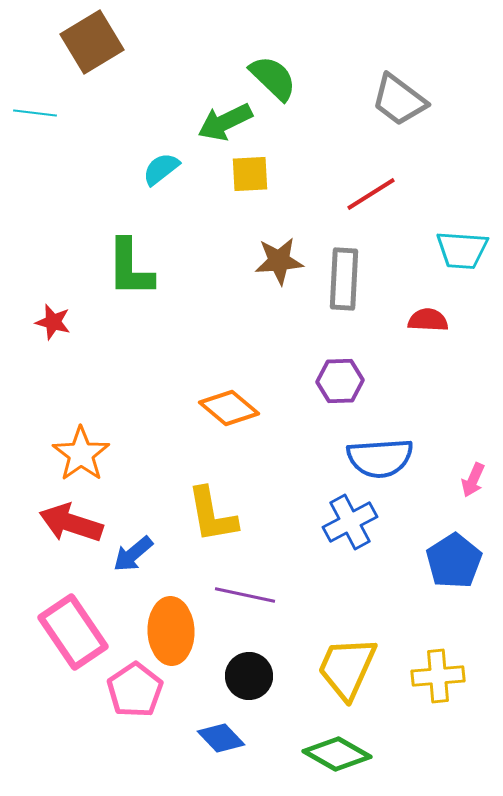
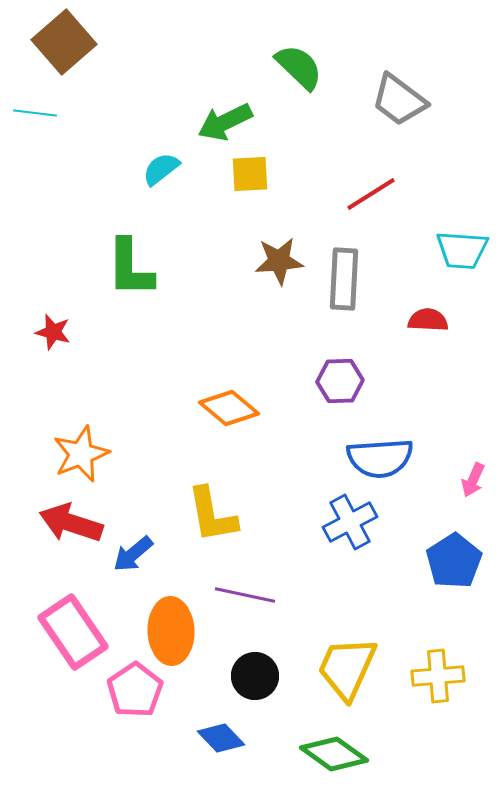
brown square: moved 28 px left; rotated 10 degrees counterclockwise
green semicircle: moved 26 px right, 11 px up
red star: moved 10 px down
orange star: rotated 14 degrees clockwise
black circle: moved 6 px right
green diamond: moved 3 px left; rotated 6 degrees clockwise
